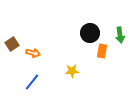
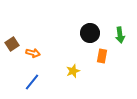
orange rectangle: moved 5 px down
yellow star: moved 1 px right; rotated 16 degrees counterclockwise
